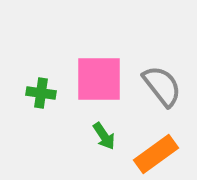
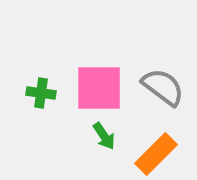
pink square: moved 9 px down
gray semicircle: moved 1 px right, 1 px down; rotated 15 degrees counterclockwise
orange rectangle: rotated 9 degrees counterclockwise
